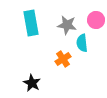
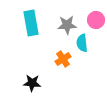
gray star: rotated 12 degrees counterclockwise
black star: rotated 24 degrees counterclockwise
